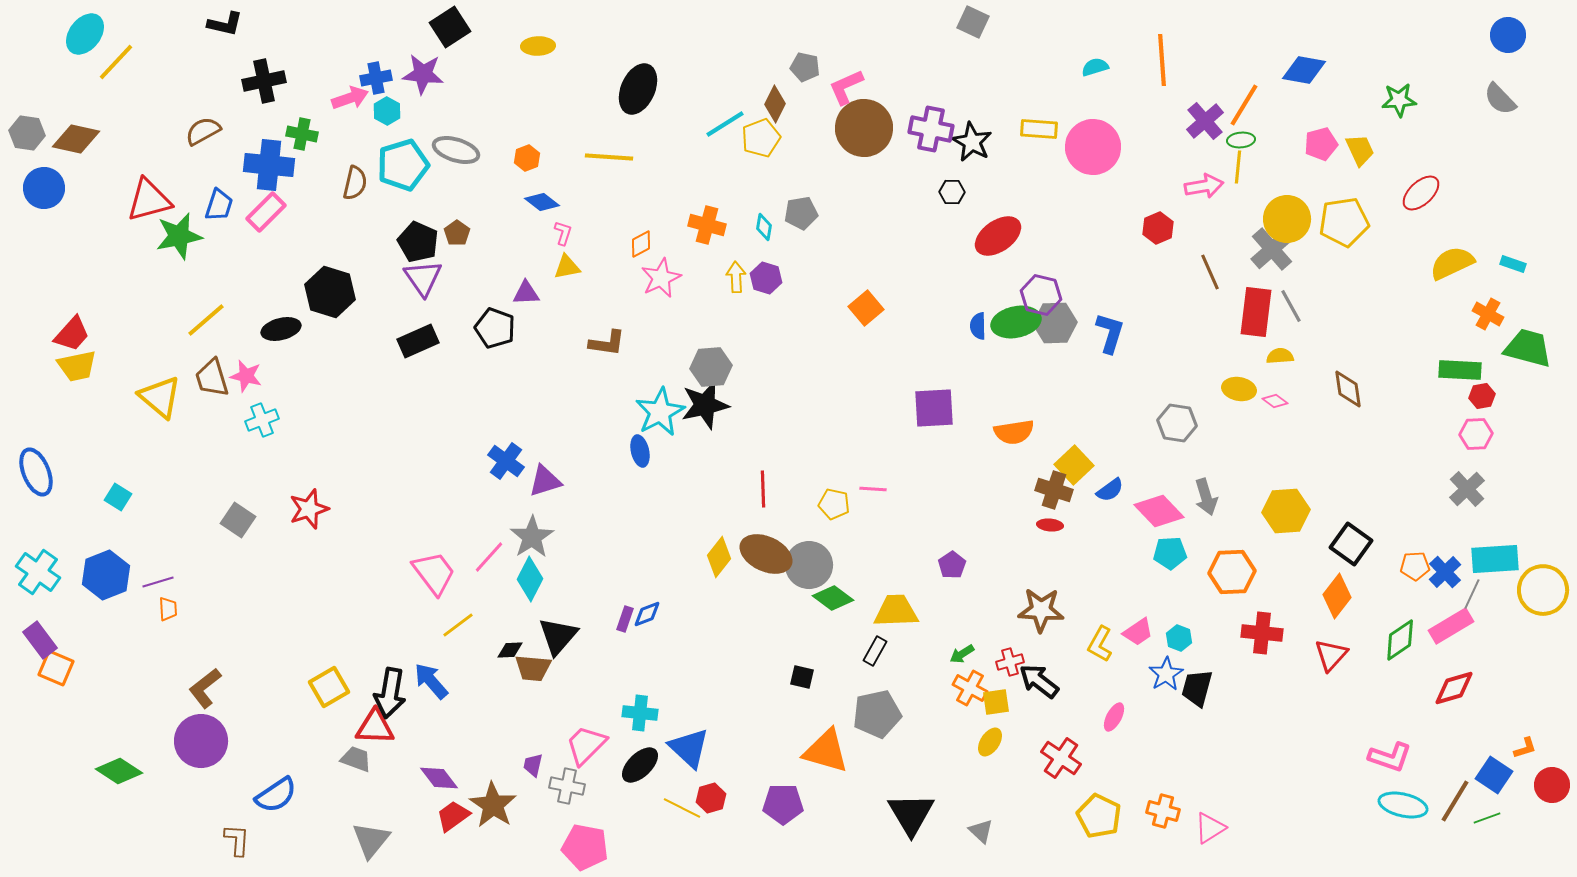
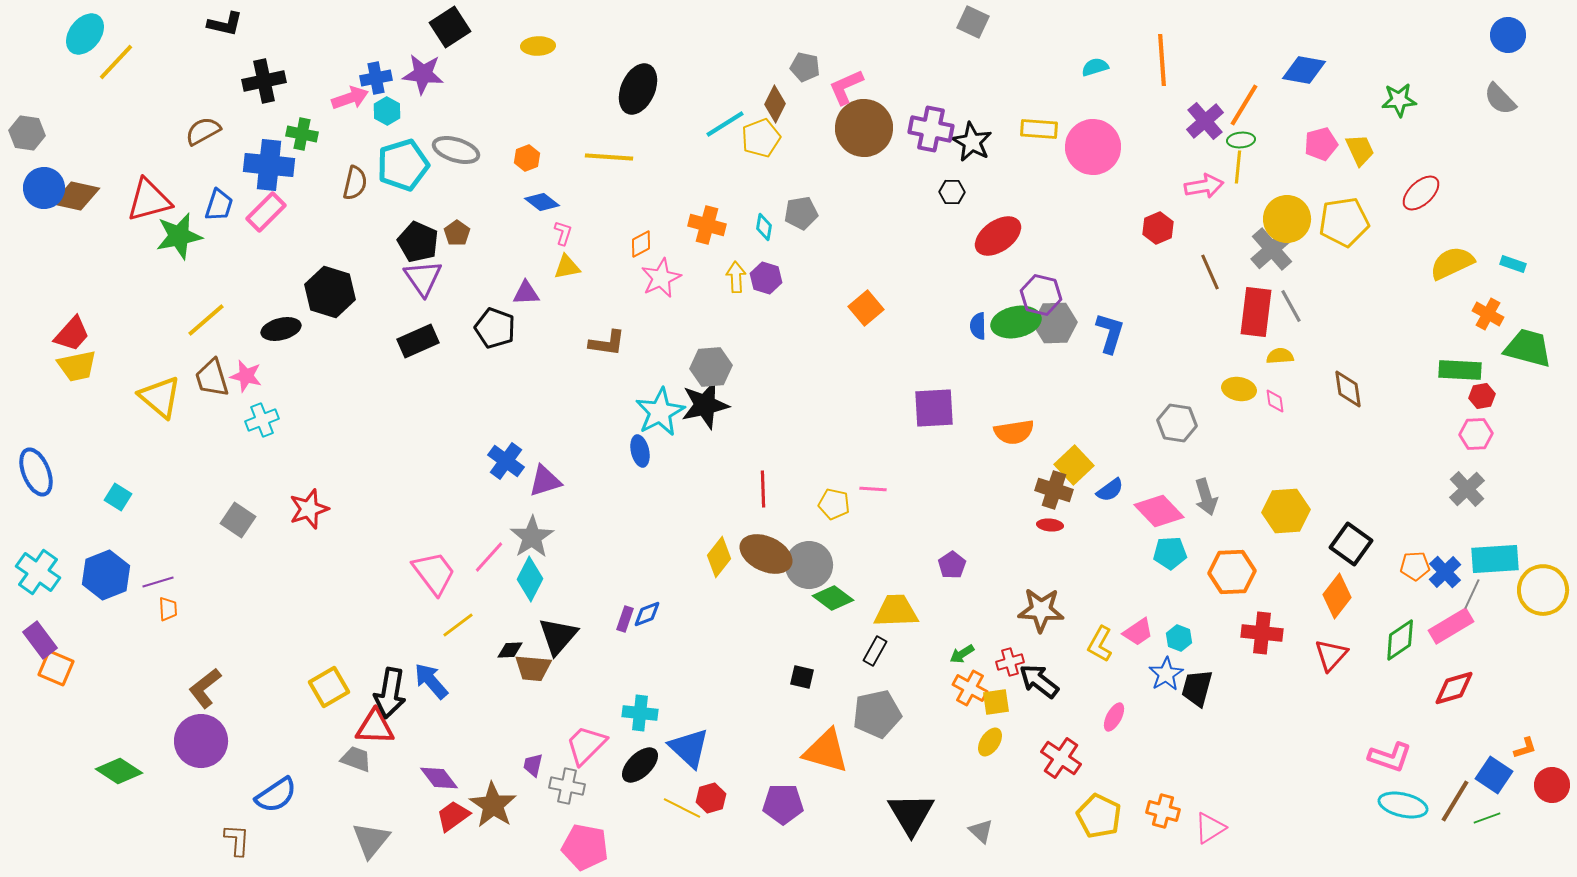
brown diamond at (76, 139): moved 57 px down
pink diamond at (1275, 401): rotated 45 degrees clockwise
